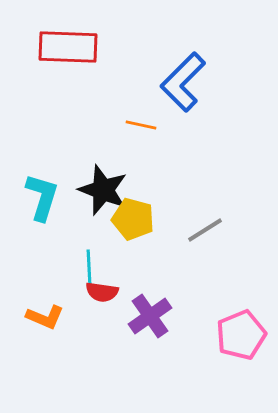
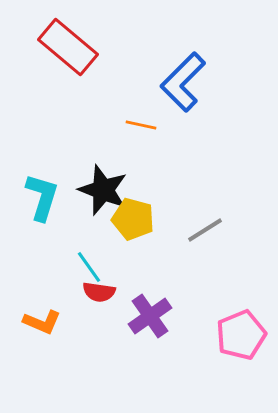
red rectangle: rotated 38 degrees clockwise
cyan line: rotated 32 degrees counterclockwise
red semicircle: moved 3 px left
orange L-shape: moved 3 px left, 5 px down
